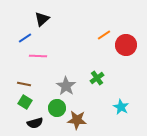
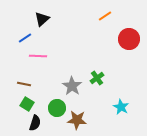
orange line: moved 1 px right, 19 px up
red circle: moved 3 px right, 6 px up
gray star: moved 6 px right
green square: moved 2 px right, 2 px down
black semicircle: rotated 56 degrees counterclockwise
